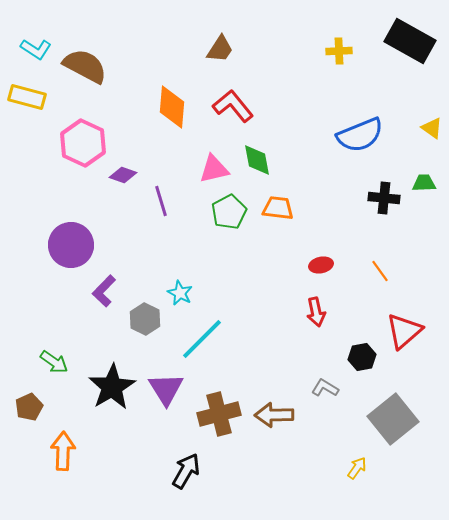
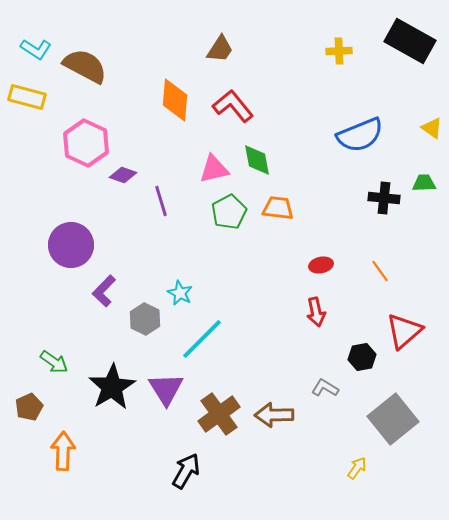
orange diamond: moved 3 px right, 7 px up
pink hexagon: moved 3 px right
brown cross: rotated 21 degrees counterclockwise
